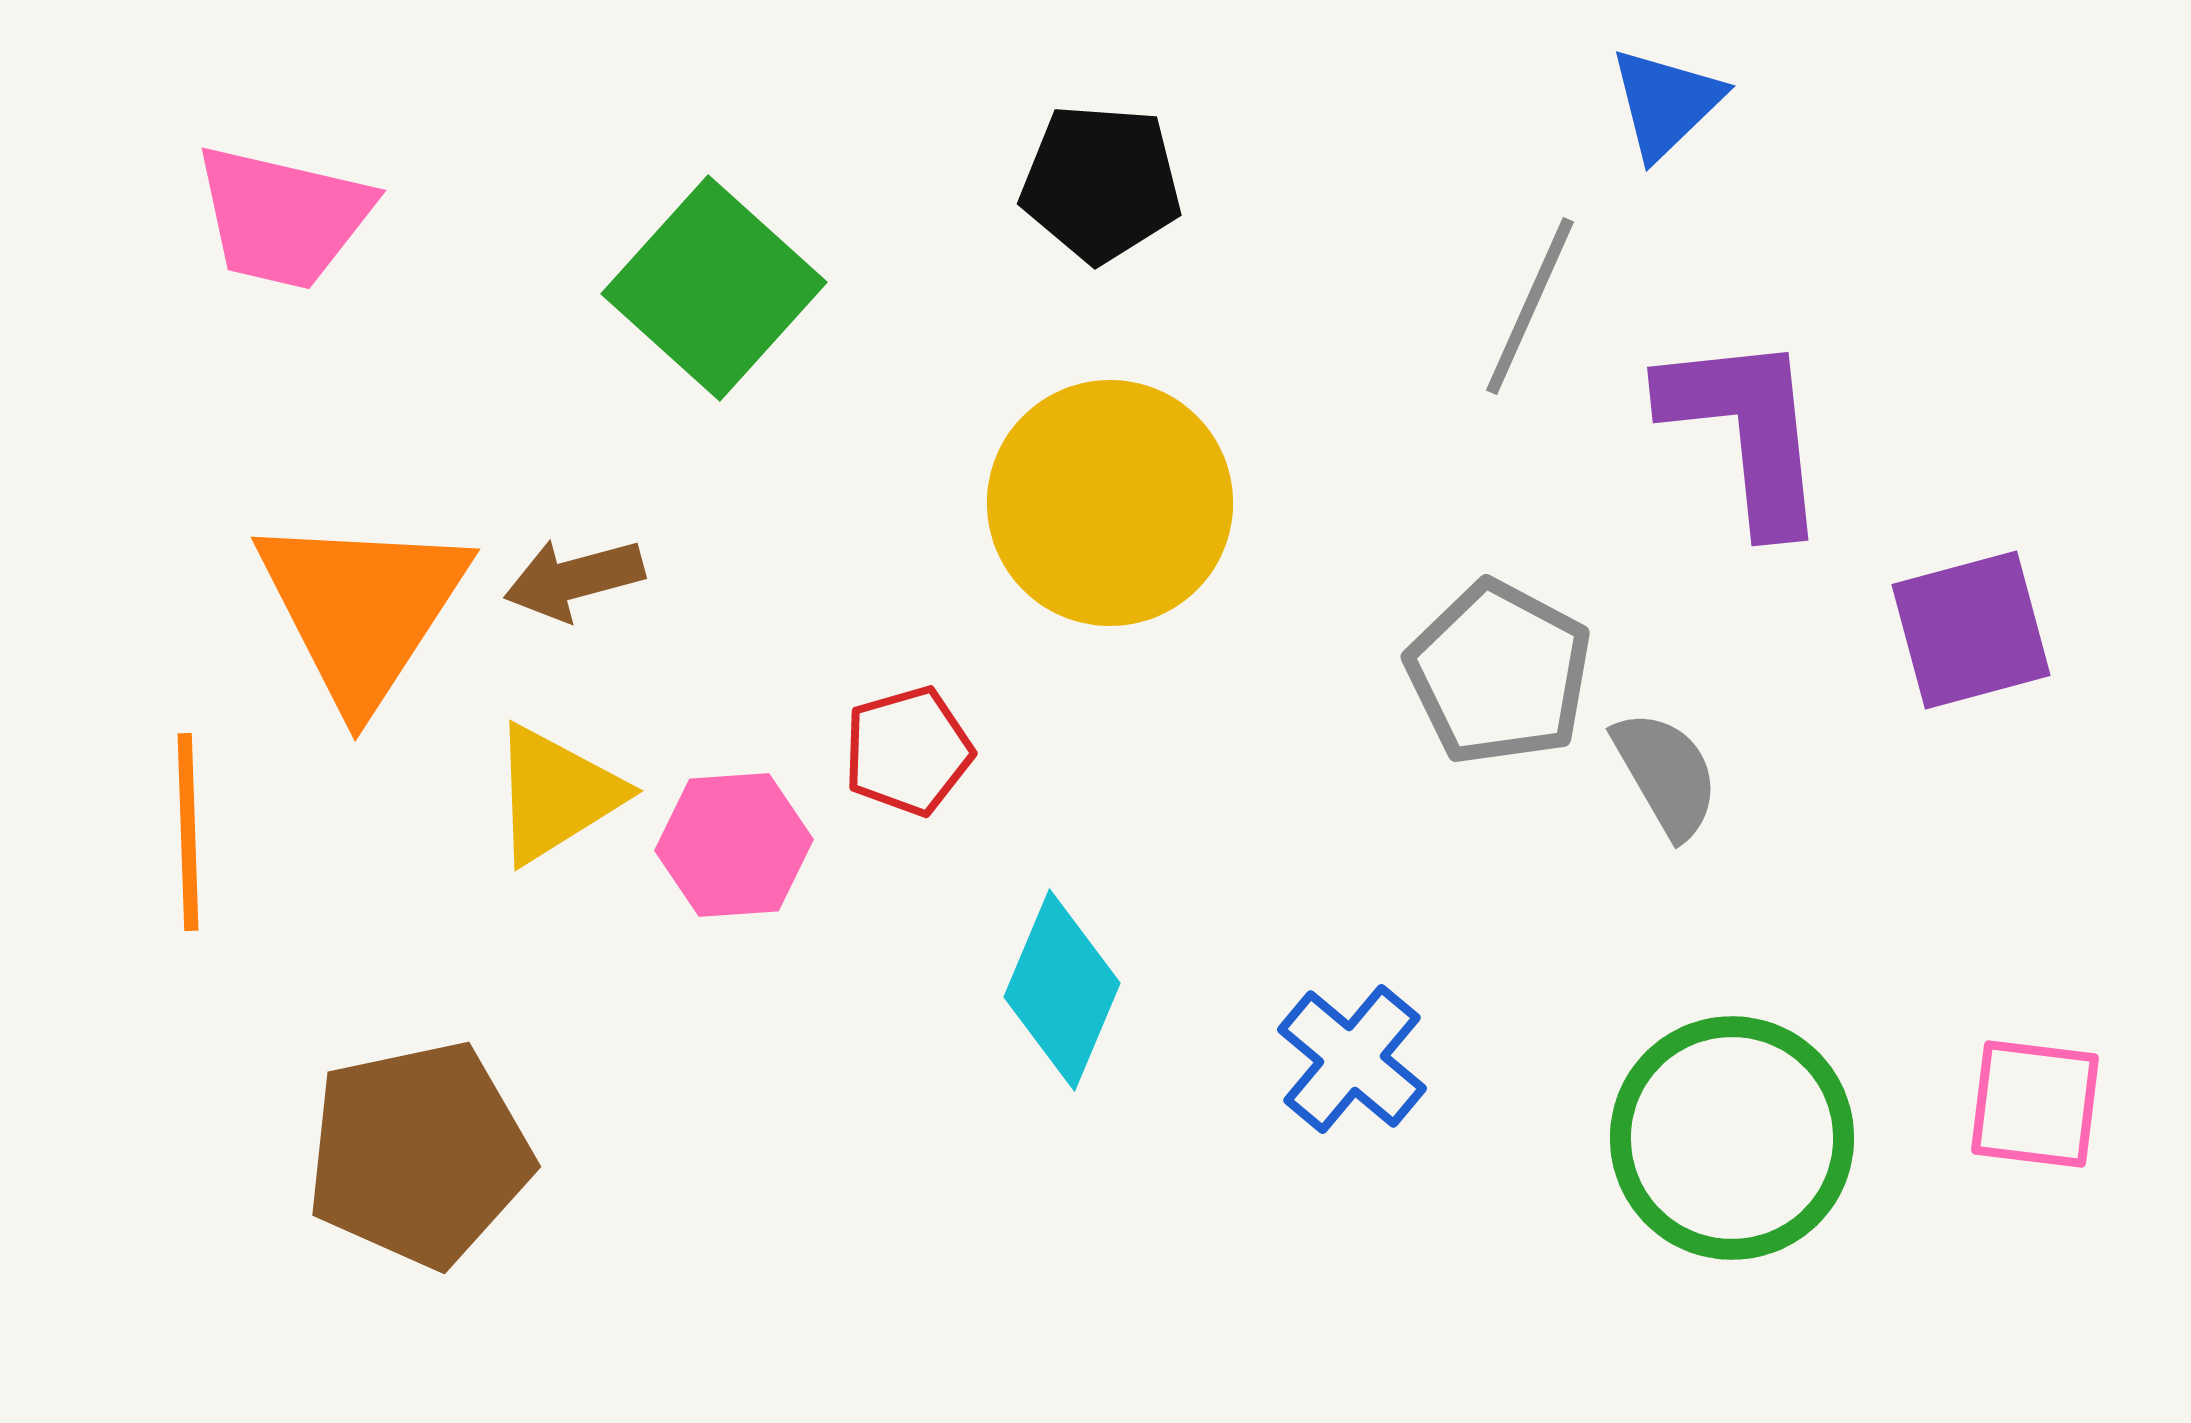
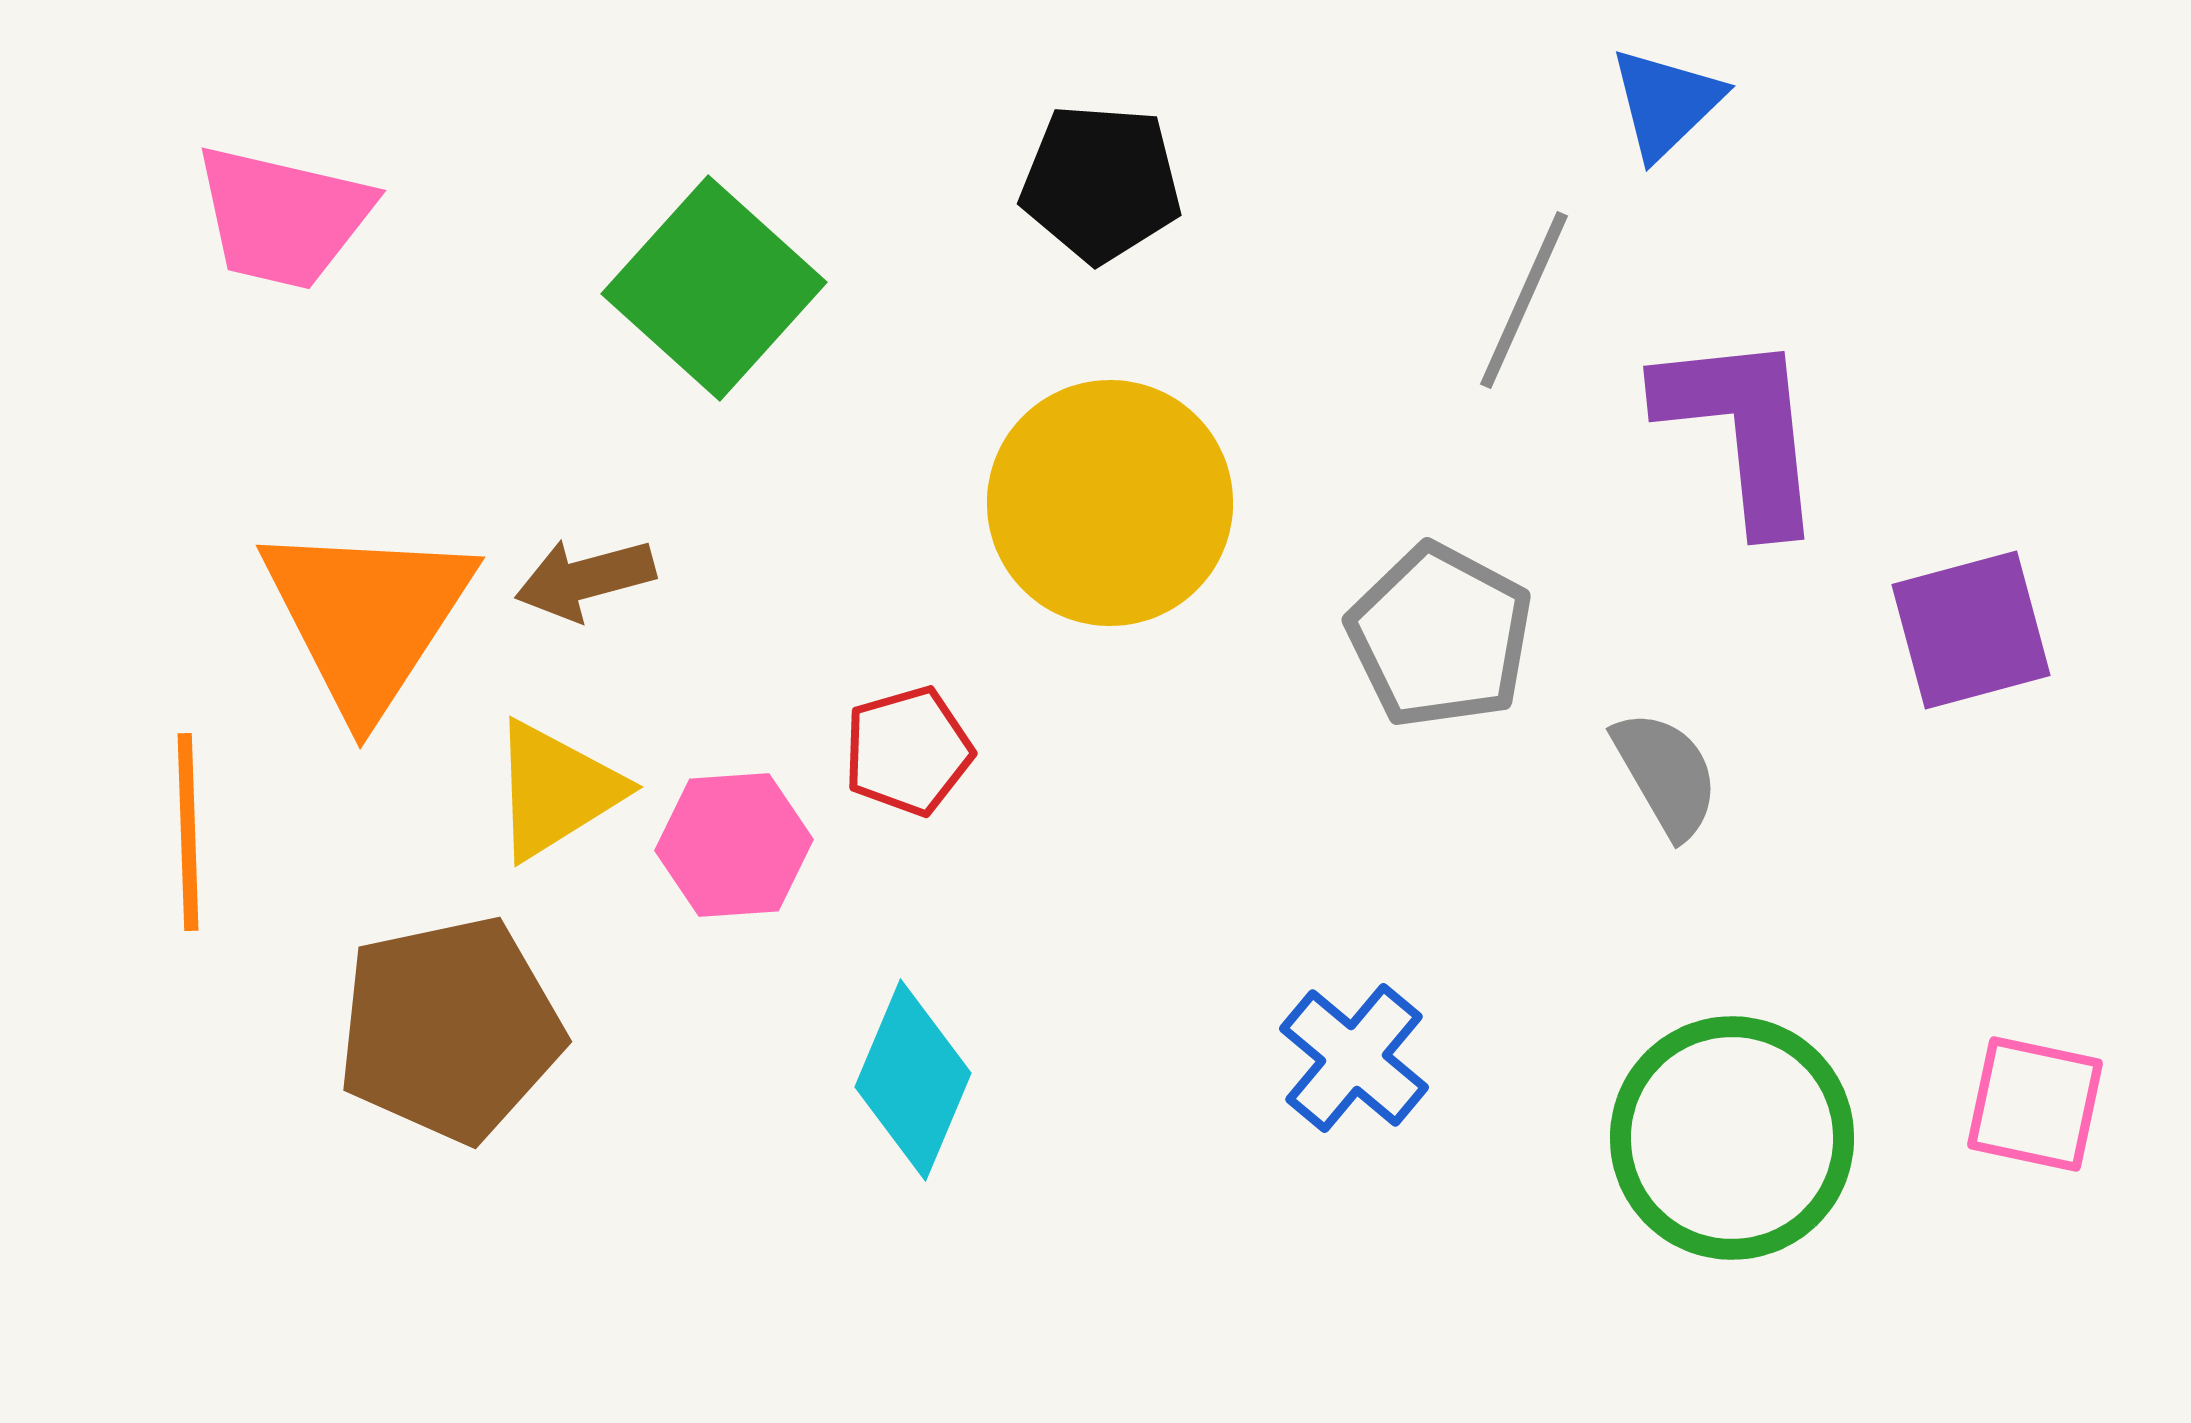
gray line: moved 6 px left, 6 px up
purple L-shape: moved 4 px left, 1 px up
brown arrow: moved 11 px right
orange triangle: moved 5 px right, 8 px down
gray pentagon: moved 59 px left, 37 px up
yellow triangle: moved 4 px up
cyan diamond: moved 149 px left, 90 px down
blue cross: moved 2 px right, 1 px up
pink square: rotated 5 degrees clockwise
brown pentagon: moved 31 px right, 125 px up
